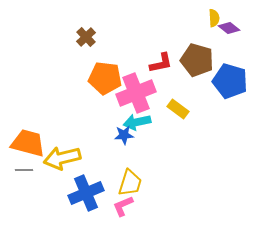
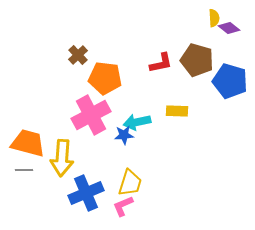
brown cross: moved 8 px left, 18 px down
pink cross: moved 45 px left, 22 px down; rotated 6 degrees counterclockwise
yellow rectangle: moved 1 px left, 2 px down; rotated 35 degrees counterclockwise
yellow arrow: rotated 72 degrees counterclockwise
